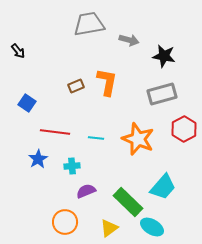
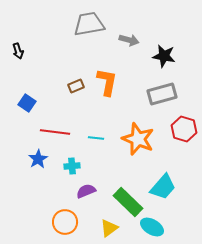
black arrow: rotated 21 degrees clockwise
red hexagon: rotated 15 degrees counterclockwise
